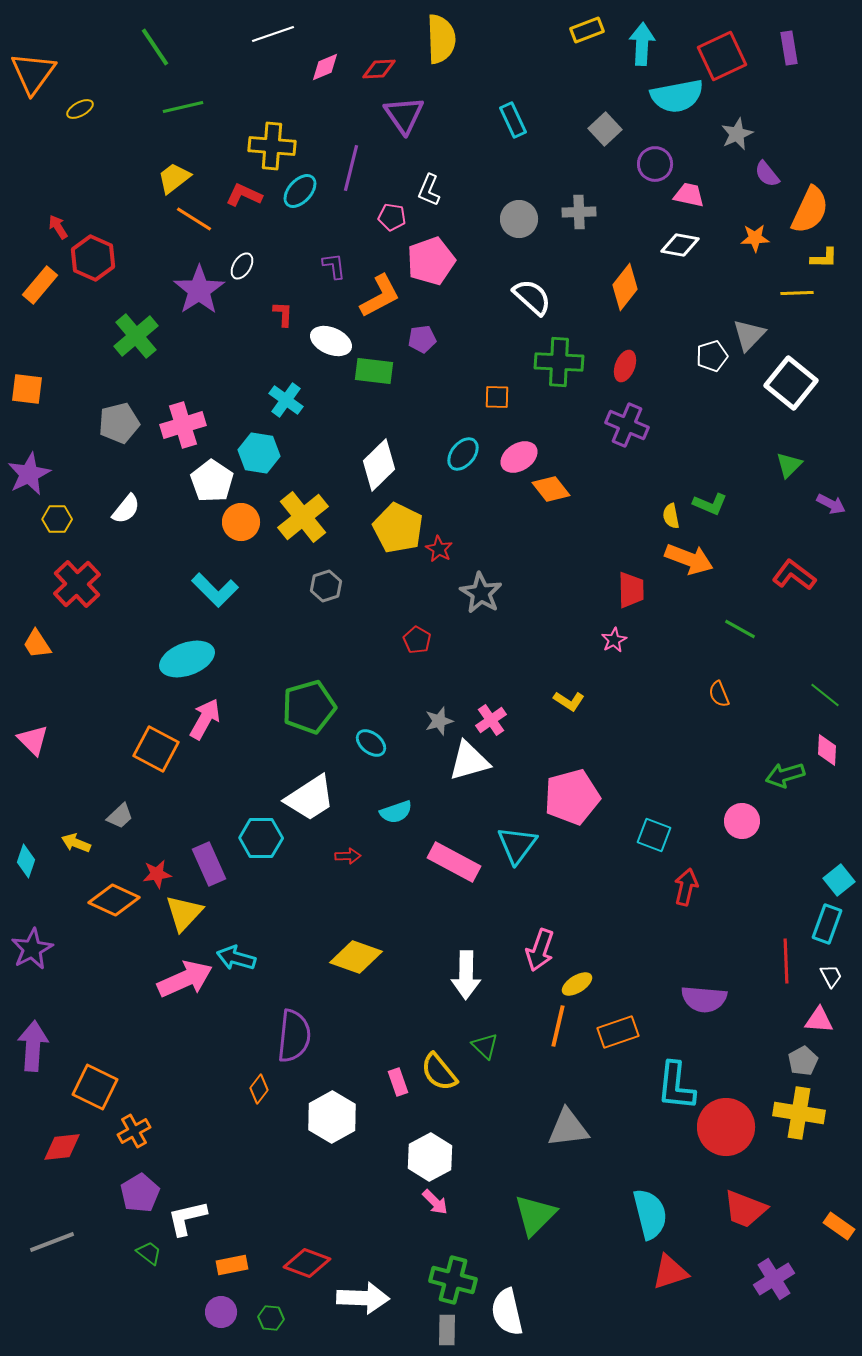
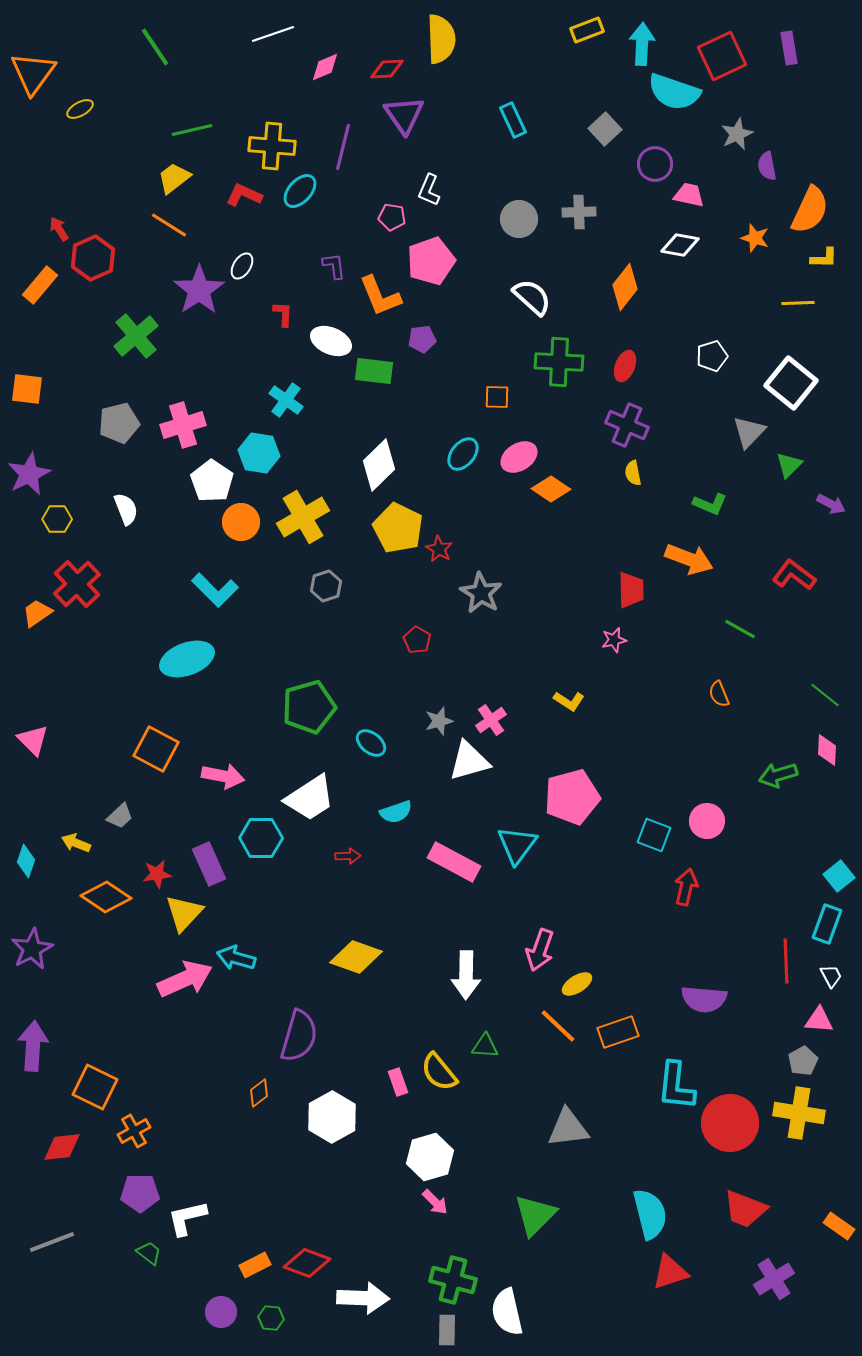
red diamond at (379, 69): moved 8 px right
cyan semicircle at (677, 96): moved 3 px left, 4 px up; rotated 30 degrees clockwise
green line at (183, 107): moved 9 px right, 23 px down
purple line at (351, 168): moved 8 px left, 21 px up
purple semicircle at (767, 174): moved 8 px up; rotated 28 degrees clockwise
orange line at (194, 219): moved 25 px left, 6 px down
red arrow at (58, 227): moved 1 px right, 2 px down
orange star at (755, 238): rotated 20 degrees clockwise
red hexagon at (93, 258): rotated 12 degrees clockwise
yellow line at (797, 293): moved 1 px right, 10 px down
orange L-shape at (380, 296): rotated 96 degrees clockwise
gray triangle at (749, 335): moved 97 px down
orange diamond at (551, 489): rotated 18 degrees counterclockwise
white semicircle at (126, 509): rotated 60 degrees counterclockwise
yellow semicircle at (671, 516): moved 38 px left, 43 px up
yellow cross at (303, 517): rotated 9 degrees clockwise
pink star at (614, 640): rotated 15 degrees clockwise
orange trapezoid at (37, 644): moved 31 px up; rotated 88 degrees clockwise
pink arrow at (205, 719): moved 18 px right, 57 px down; rotated 72 degrees clockwise
green arrow at (785, 775): moved 7 px left
pink circle at (742, 821): moved 35 px left
cyan square at (839, 880): moved 4 px up
orange diamond at (114, 900): moved 8 px left, 3 px up; rotated 9 degrees clockwise
orange line at (558, 1026): rotated 60 degrees counterclockwise
purple semicircle at (294, 1036): moved 5 px right; rotated 10 degrees clockwise
green triangle at (485, 1046): rotated 40 degrees counterclockwise
orange diamond at (259, 1089): moved 4 px down; rotated 16 degrees clockwise
red circle at (726, 1127): moved 4 px right, 4 px up
white hexagon at (430, 1157): rotated 12 degrees clockwise
purple pentagon at (140, 1193): rotated 30 degrees clockwise
orange rectangle at (232, 1265): moved 23 px right; rotated 16 degrees counterclockwise
